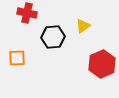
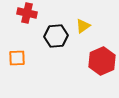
black hexagon: moved 3 px right, 1 px up
red hexagon: moved 3 px up
